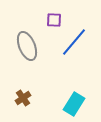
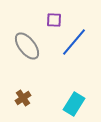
gray ellipse: rotated 16 degrees counterclockwise
